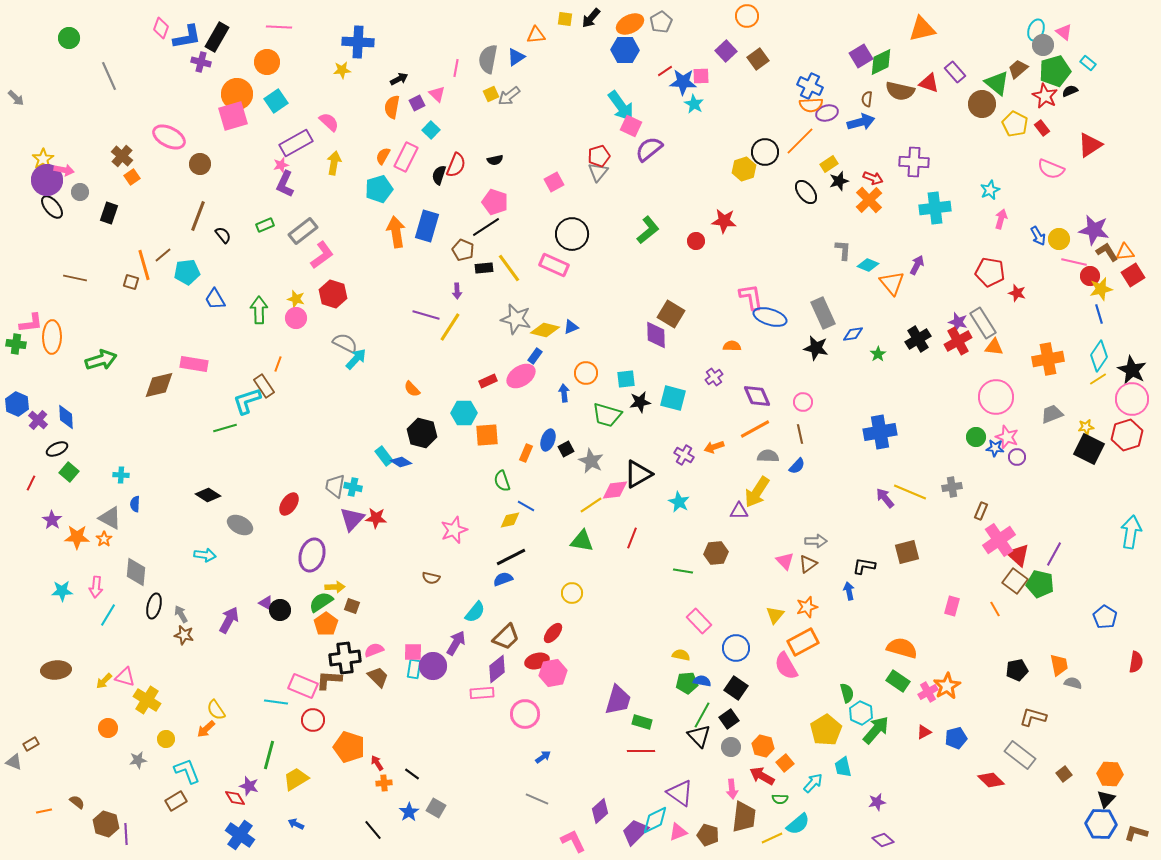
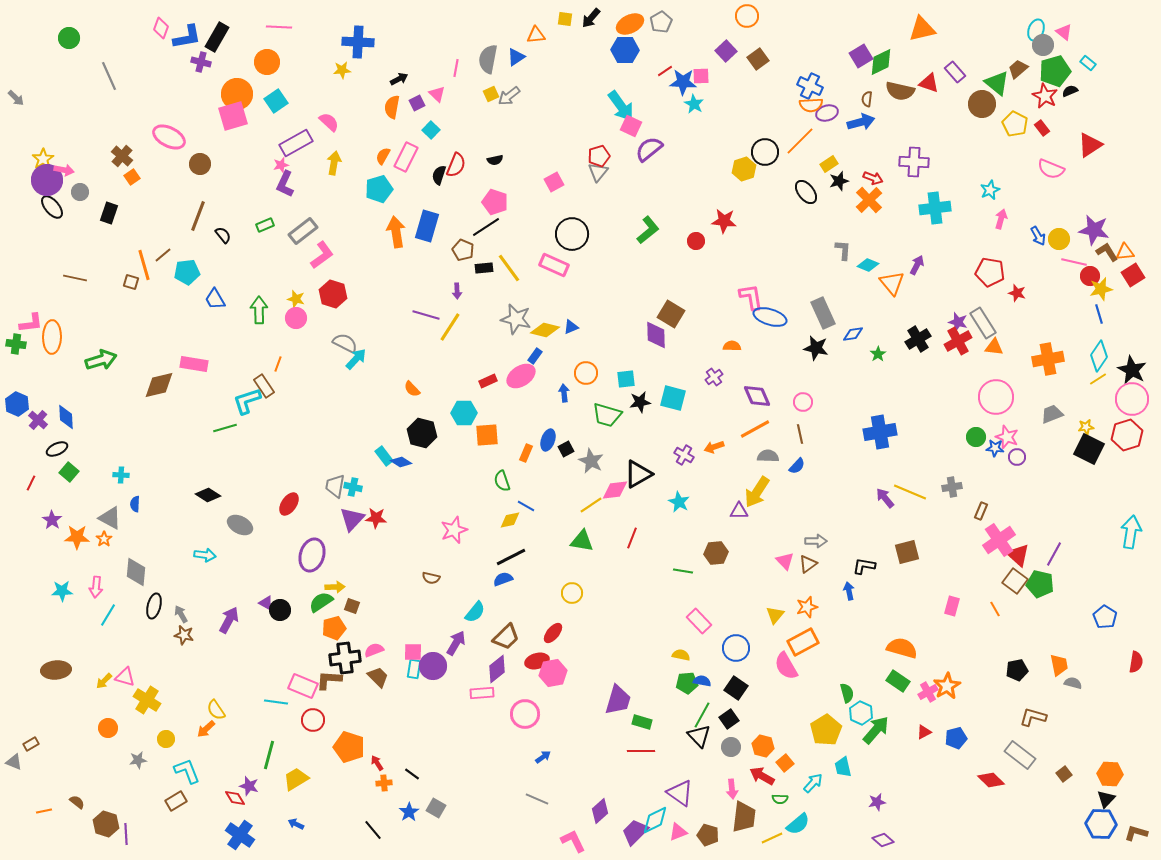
orange pentagon at (326, 624): moved 8 px right, 4 px down; rotated 20 degrees clockwise
